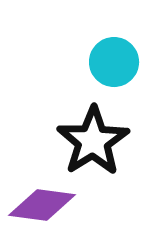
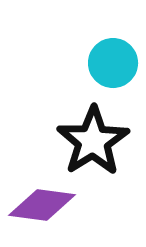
cyan circle: moved 1 px left, 1 px down
